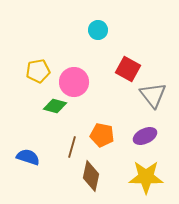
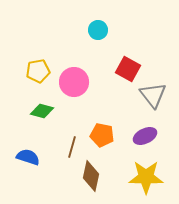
green diamond: moved 13 px left, 5 px down
